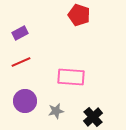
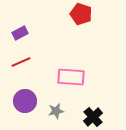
red pentagon: moved 2 px right, 1 px up
